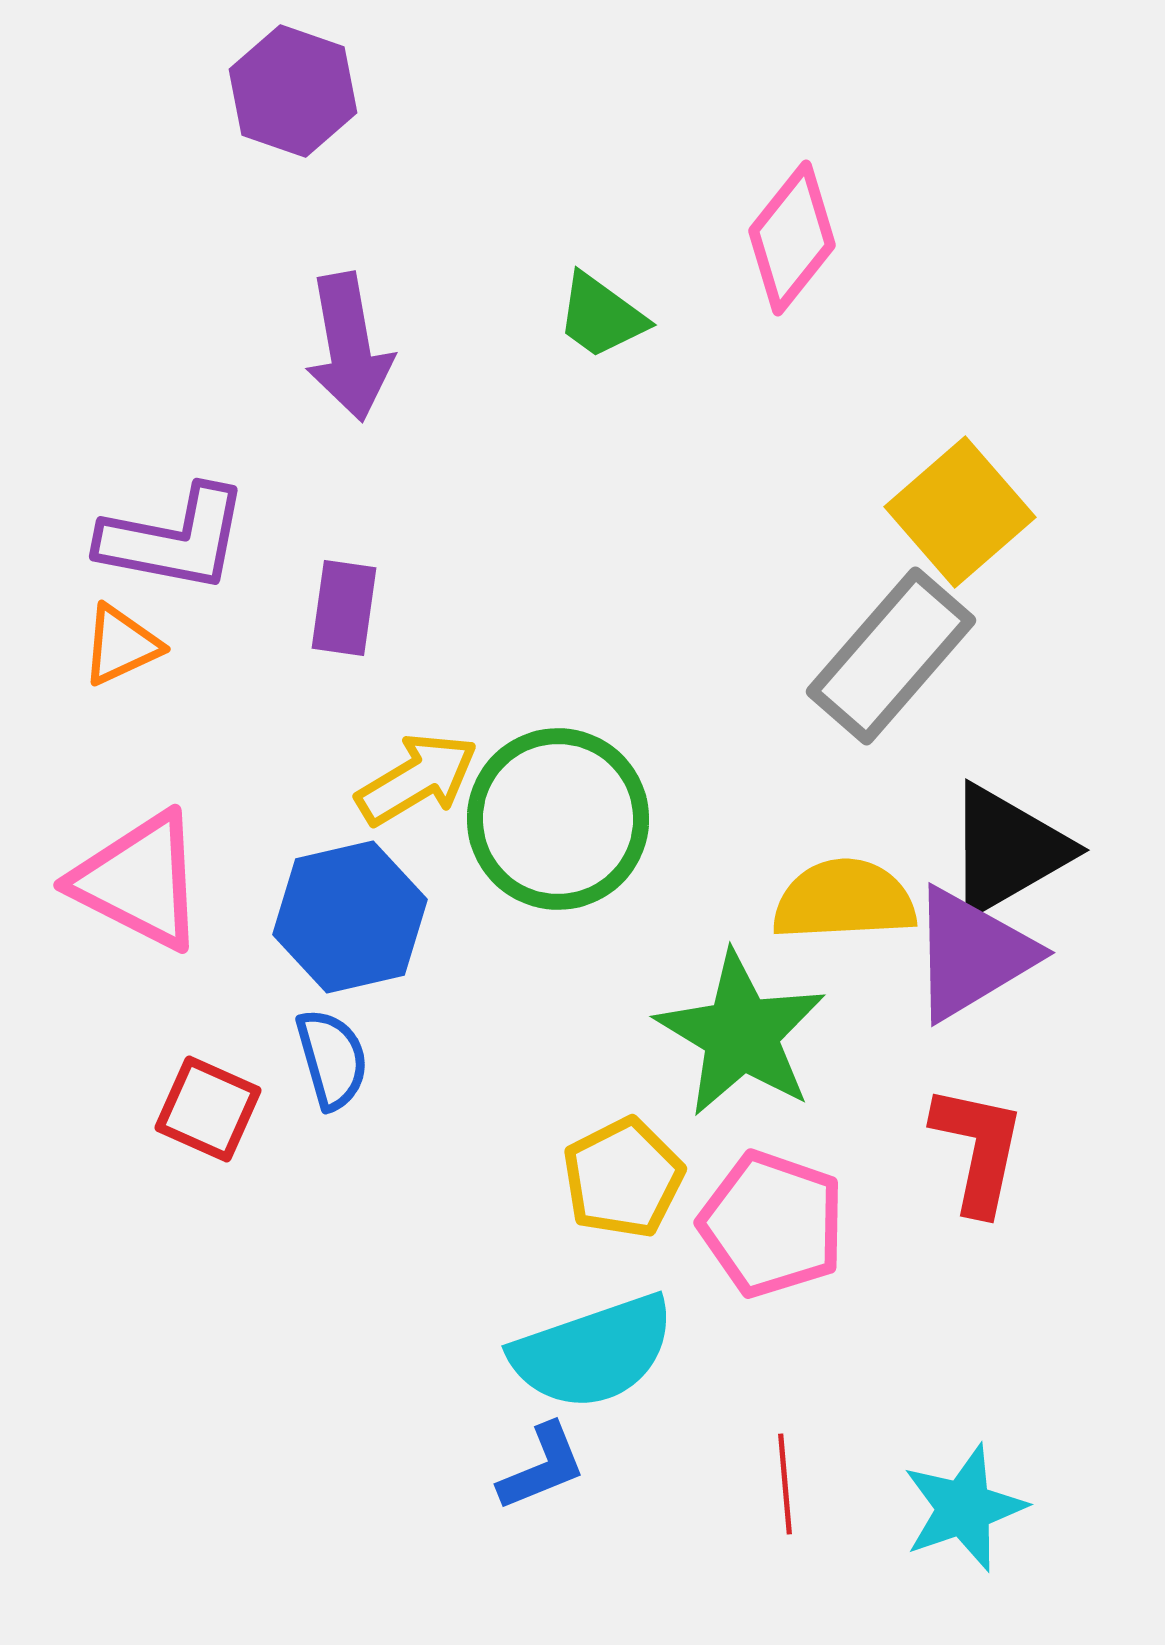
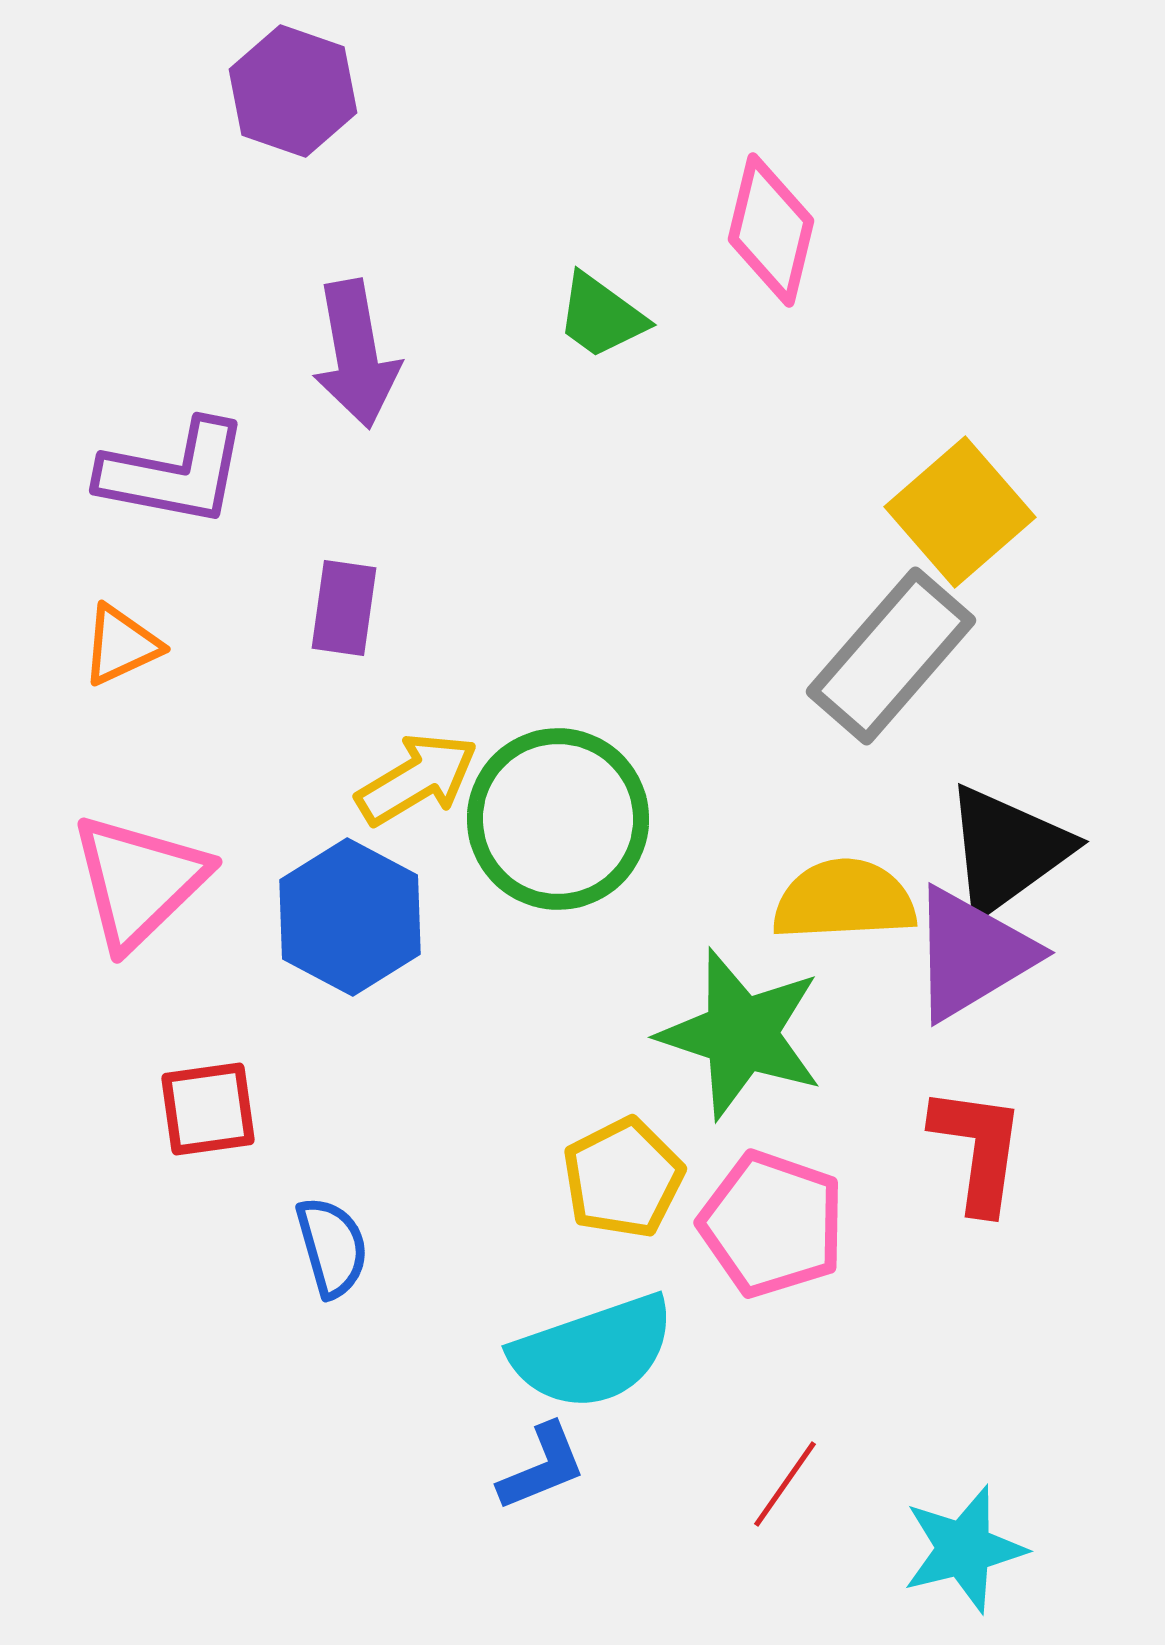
pink diamond: moved 21 px left, 8 px up; rotated 25 degrees counterclockwise
purple arrow: moved 7 px right, 7 px down
purple L-shape: moved 66 px up
black triangle: rotated 6 degrees counterclockwise
pink triangle: rotated 49 degrees clockwise
blue hexagon: rotated 19 degrees counterclockwise
green star: rotated 13 degrees counterclockwise
blue semicircle: moved 188 px down
red square: rotated 32 degrees counterclockwise
red L-shape: rotated 4 degrees counterclockwise
red line: rotated 40 degrees clockwise
cyan star: moved 41 px down; rotated 5 degrees clockwise
